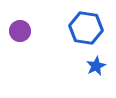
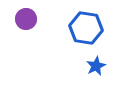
purple circle: moved 6 px right, 12 px up
